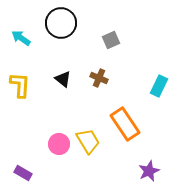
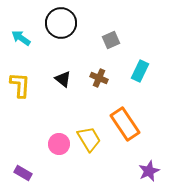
cyan rectangle: moved 19 px left, 15 px up
yellow trapezoid: moved 1 px right, 2 px up
